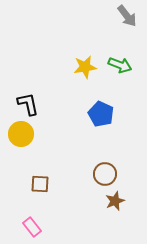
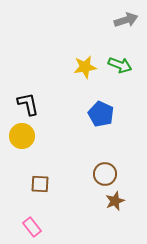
gray arrow: moved 1 px left, 4 px down; rotated 70 degrees counterclockwise
yellow circle: moved 1 px right, 2 px down
